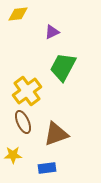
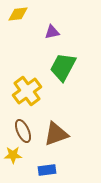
purple triangle: rotated 14 degrees clockwise
brown ellipse: moved 9 px down
blue rectangle: moved 2 px down
